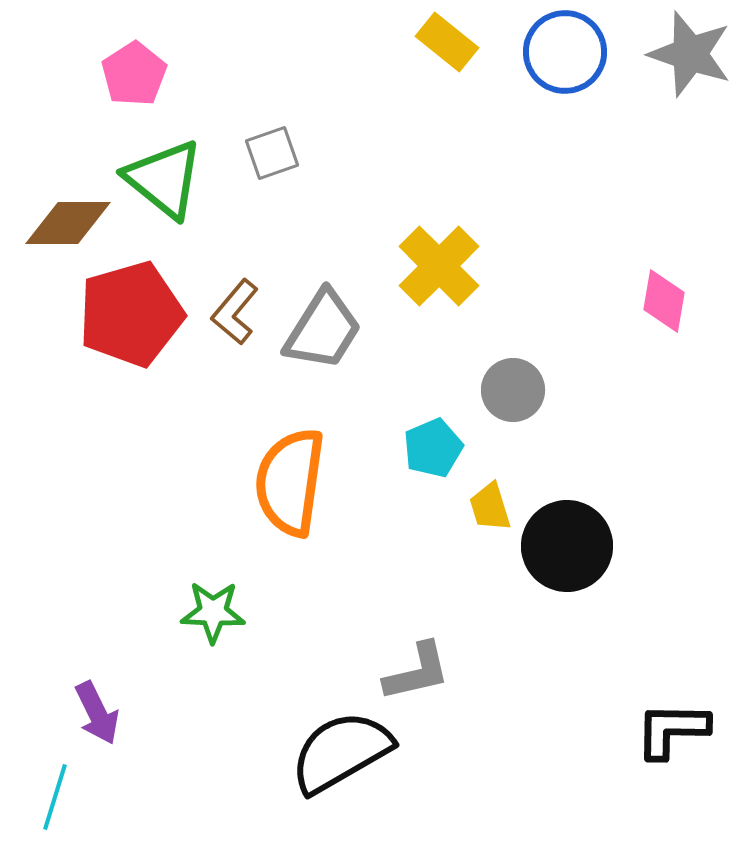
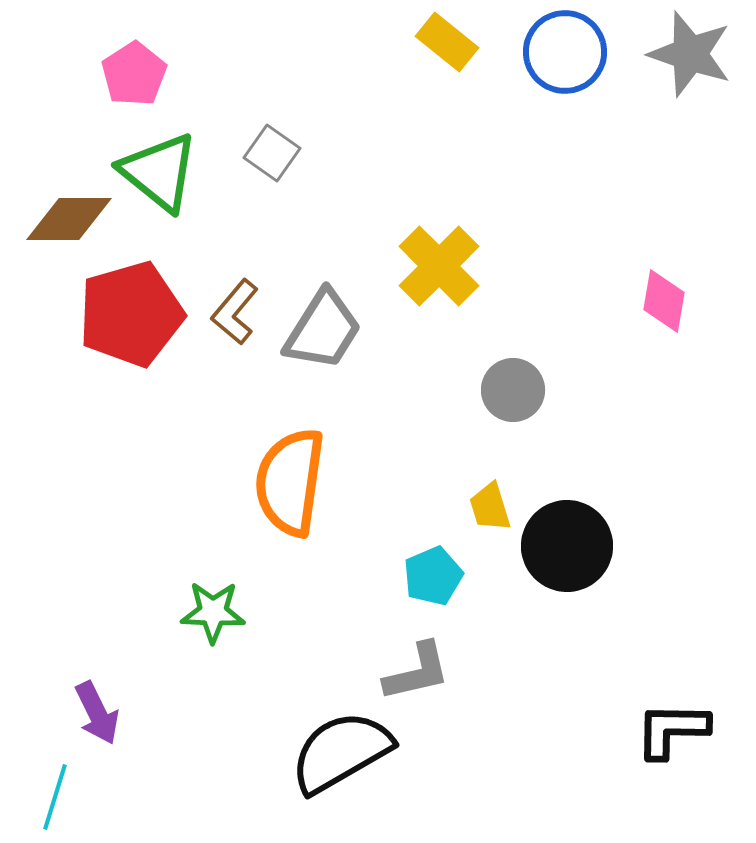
gray square: rotated 36 degrees counterclockwise
green triangle: moved 5 px left, 7 px up
brown diamond: moved 1 px right, 4 px up
cyan pentagon: moved 128 px down
